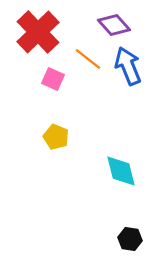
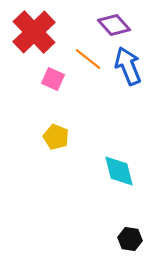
red cross: moved 4 px left
cyan diamond: moved 2 px left
